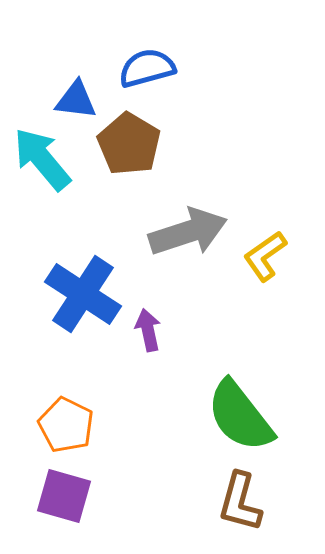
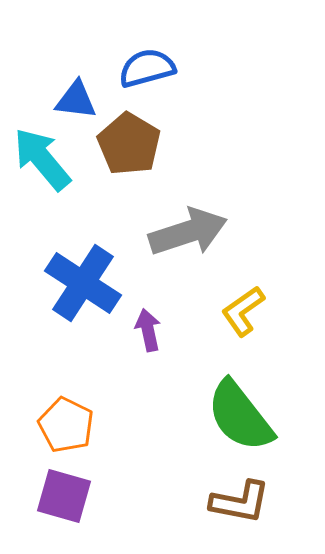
yellow L-shape: moved 22 px left, 55 px down
blue cross: moved 11 px up
brown L-shape: rotated 94 degrees counterclockwise
